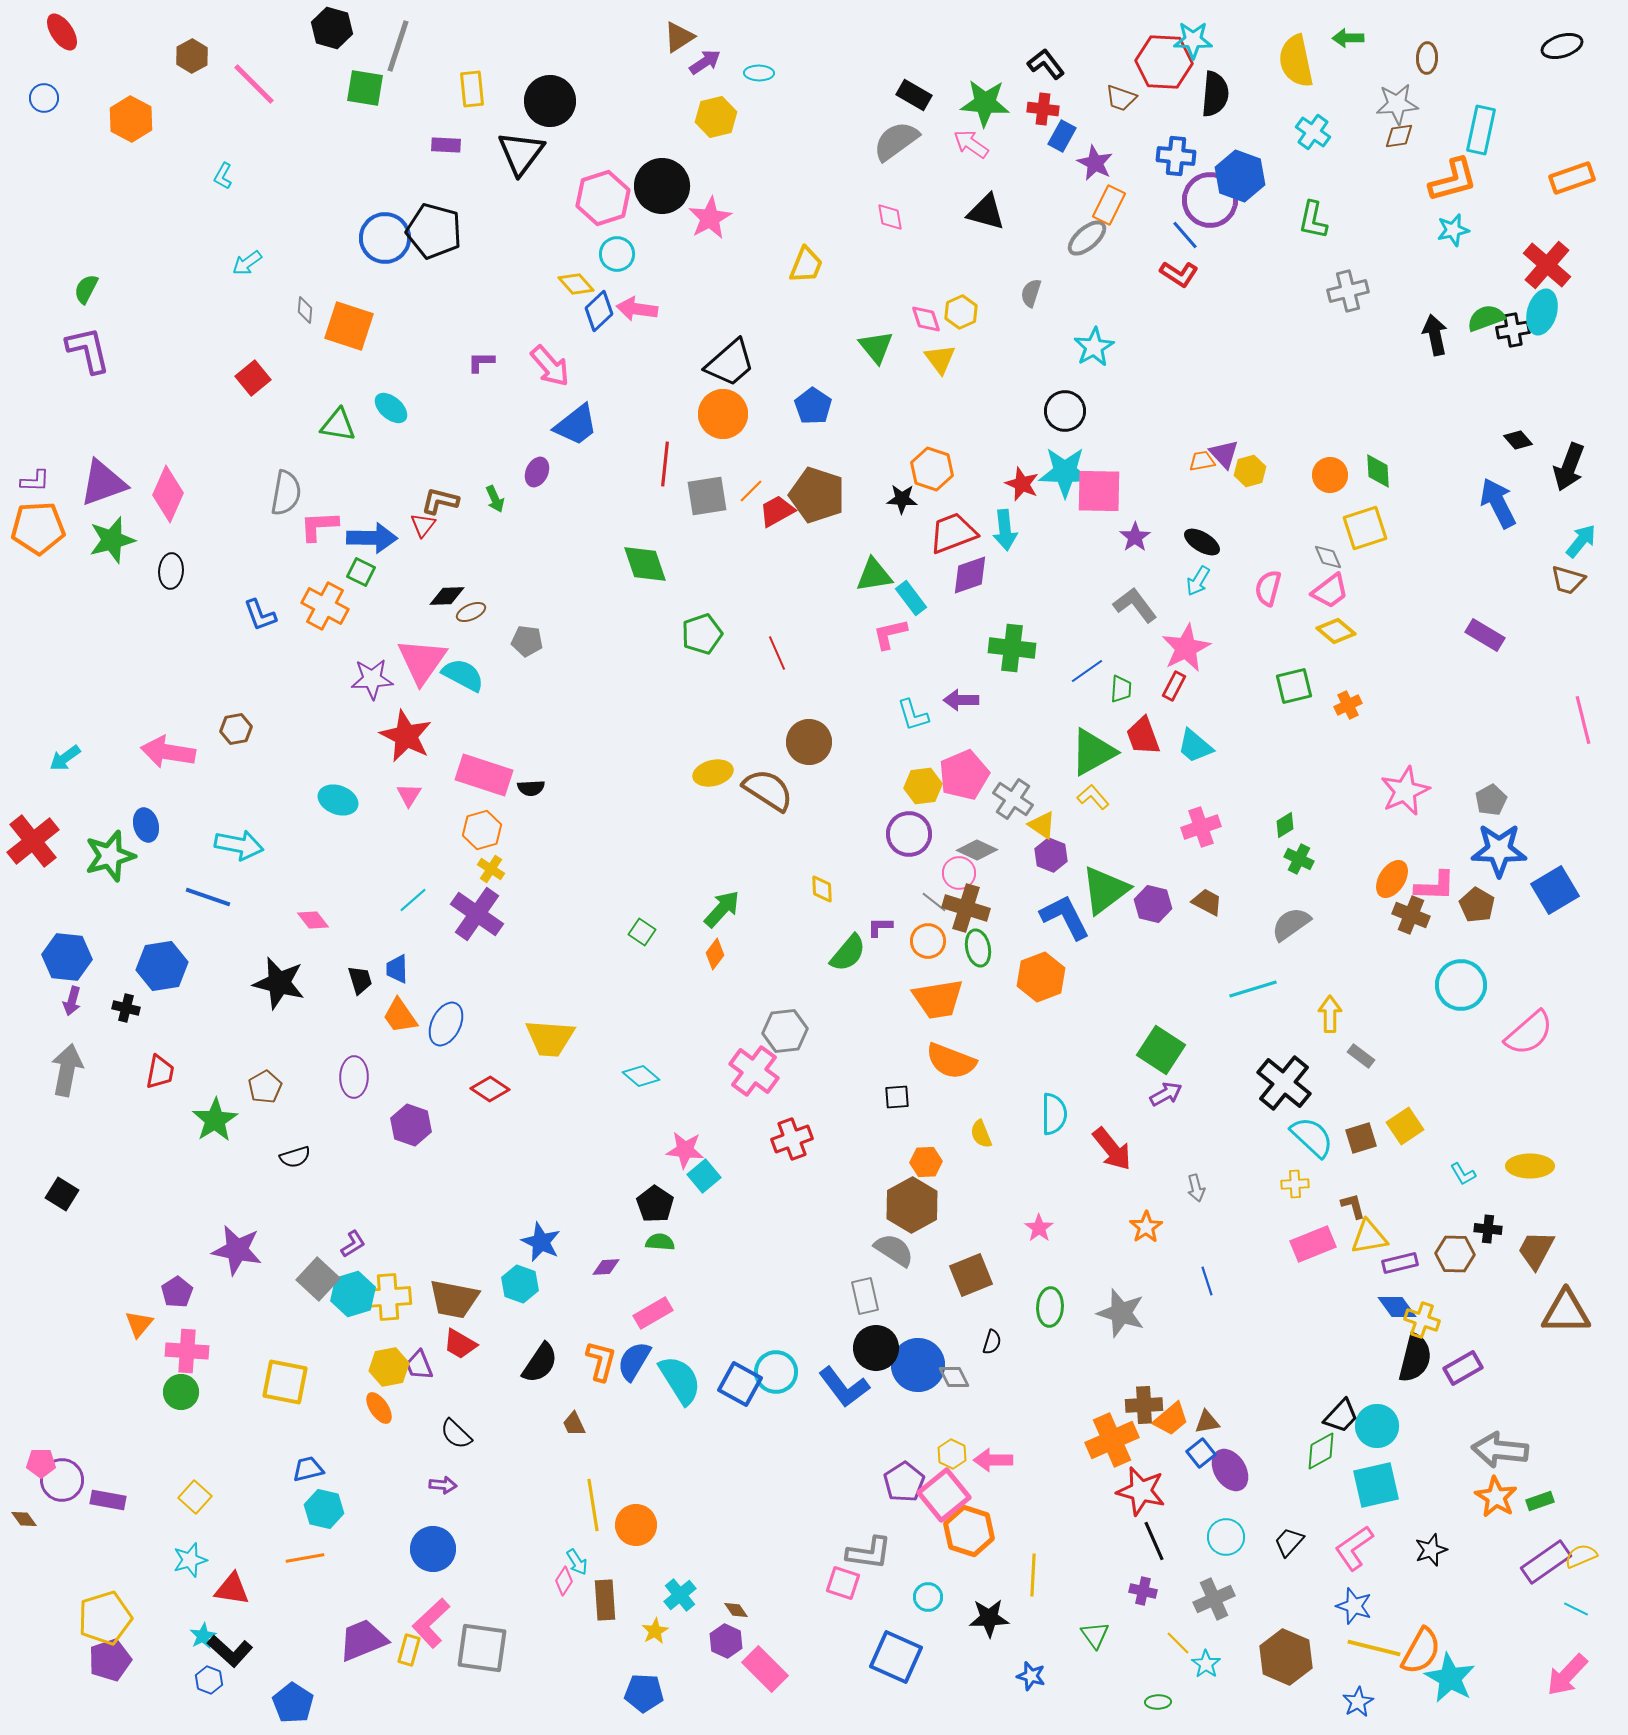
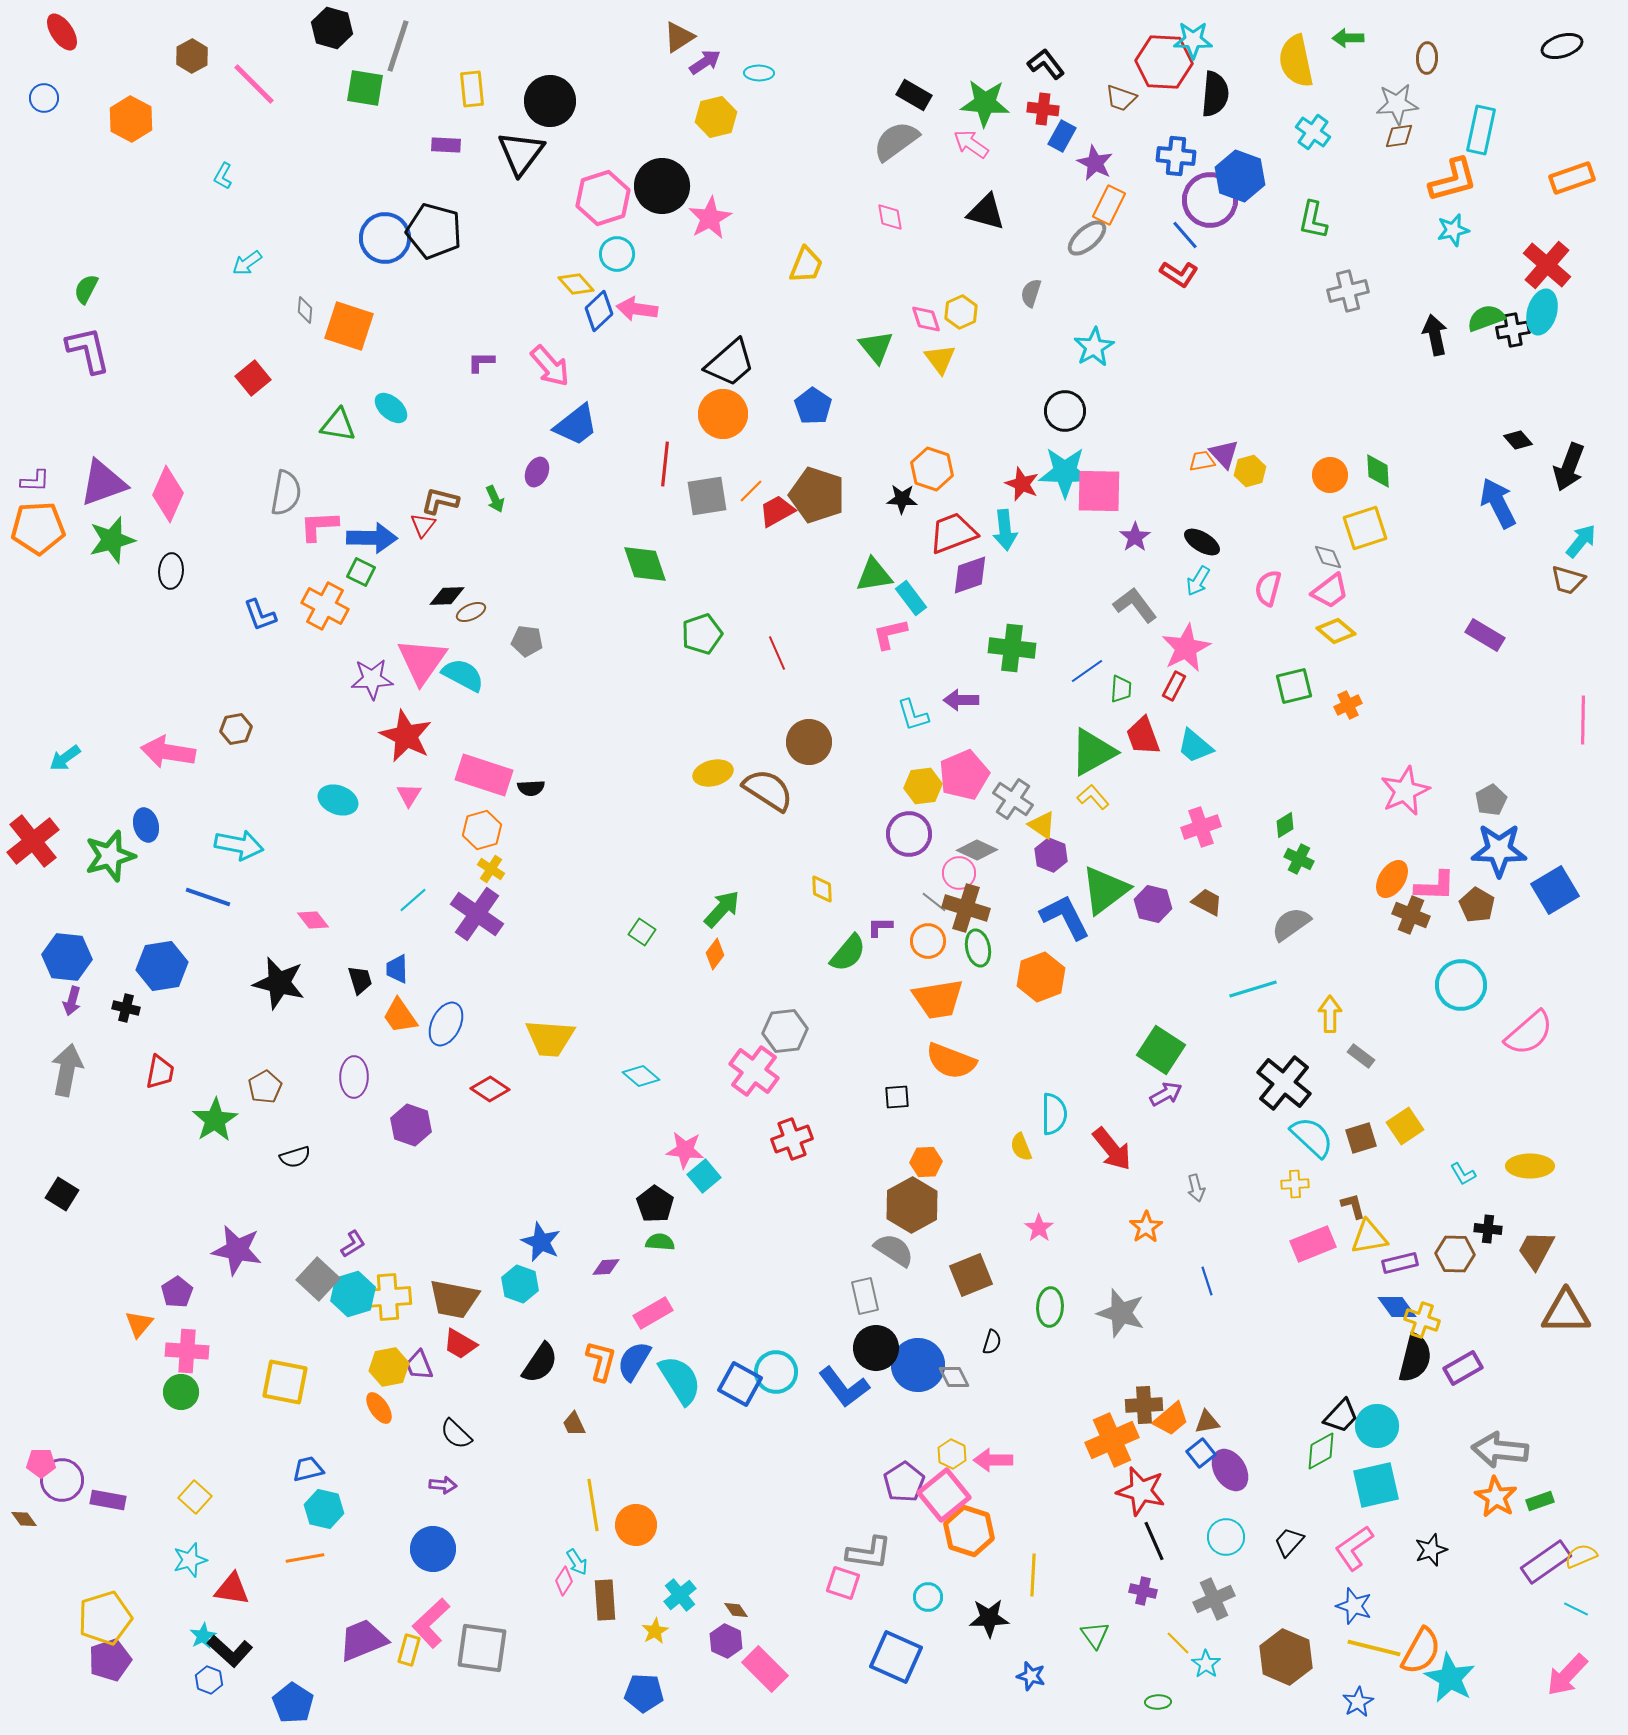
pink line at (1583, 720): rotated 15 degrees clockwise
yellow semicircle at (981, 1134): moved 40 px right, 13 px down
